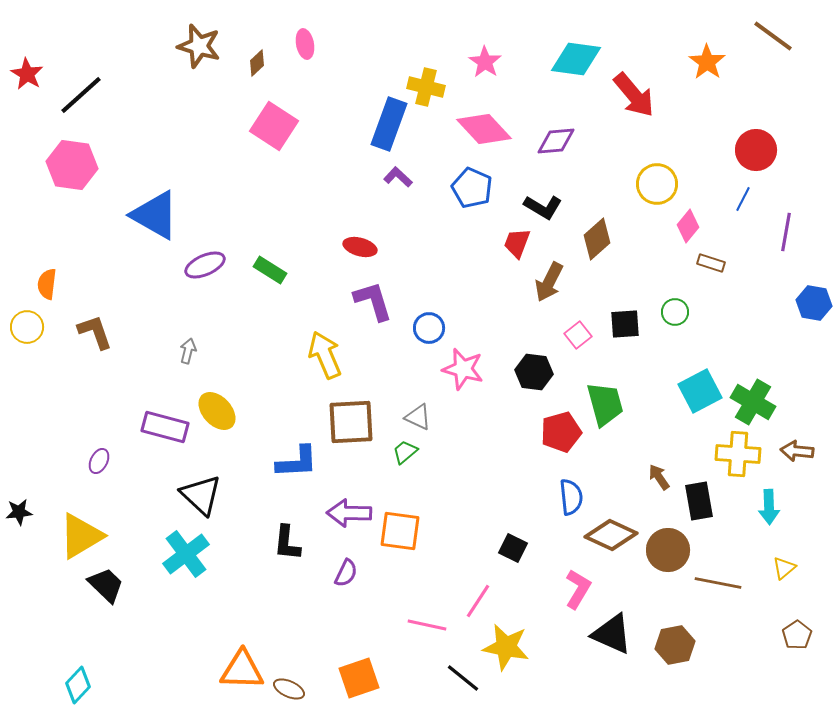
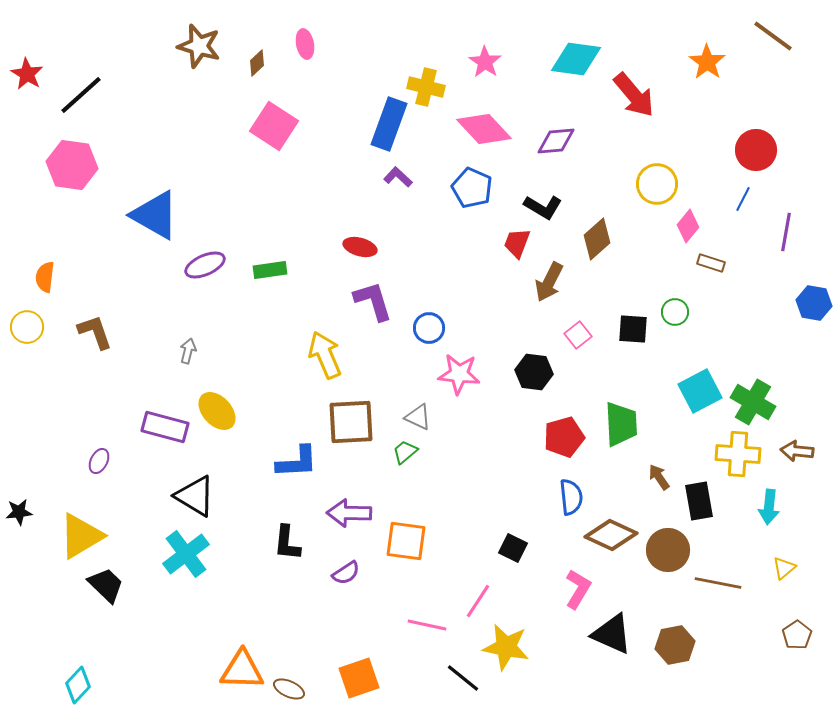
green rectangle at (270, 270): rotated 40 degrees counterclockwise
orange semicircle at (47, 284): moved 2 px left, 7 px up
black square at (625, 324): moved 8 px right, 5 px down; rotated 8 degrees clockwise
pink star at (463, 369): moved 4 px left, 5 px down; rotated 9 degrees counterclockwise
green trapezoid at (605, 404): moved 16 px right, 20 px down; rotated 12 degrees clockwise
red pentagon at (561, 432): moved 3 px right, 5 px down
black triangle at (201, 495): moved 6 px left, 1 px down; rotated 12 degrees counterclockwise
cyan arrow at (769, 507): rotated 8 degrees clockwise
orange square at (400, 531): moved 6 px right, 10 px down
purple semicircle at (346, 573): rotated 32 degrees clockwise
